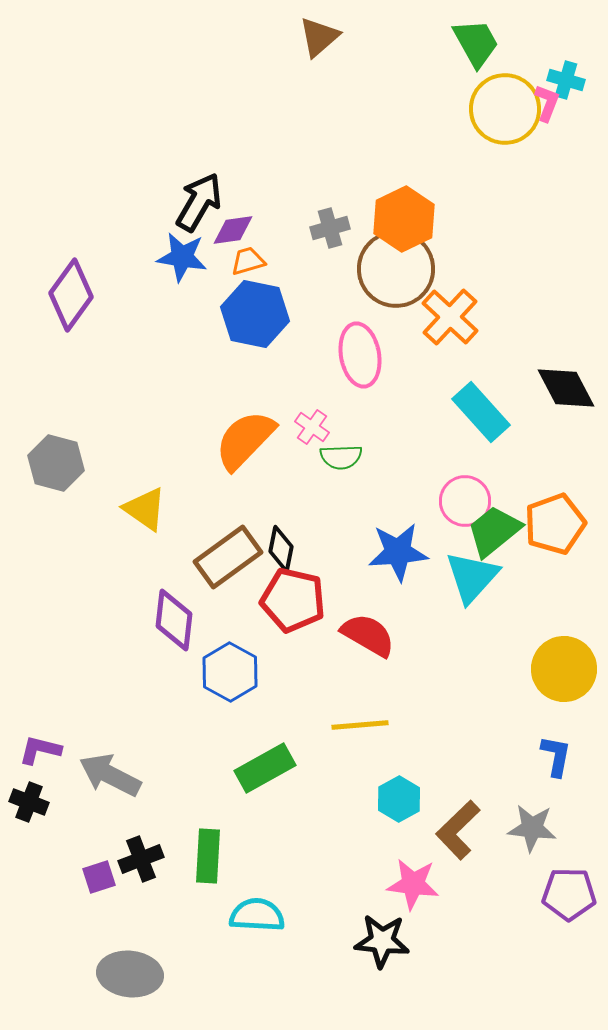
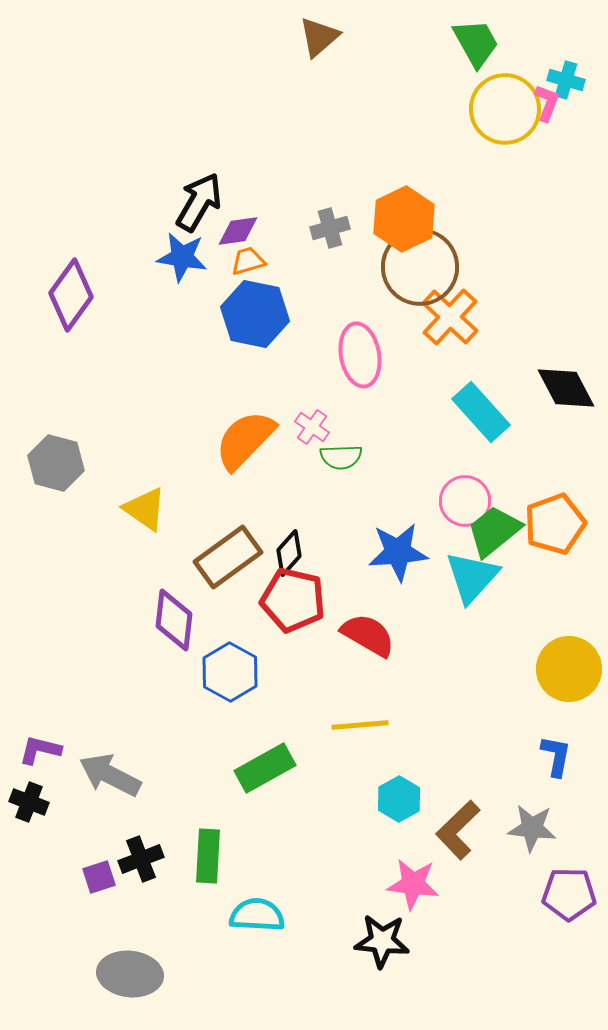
purple diamond at (233, 230): moved 5 px right, 1 px down
brown circle at (396, 269): moved 24 px right, 2 px up
black diamond at (281, 549): moved 8 px right, 4 px down; rotated 30 degrees clockwise
yellow circle at (564, 669): moved 5 px right
